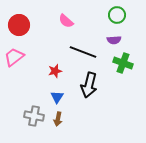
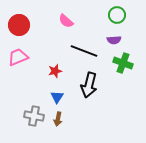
black line: moved 1 px right, 1 px up
pink trapezoid: moved 4 px right; rotated 15 degrees clockwise
